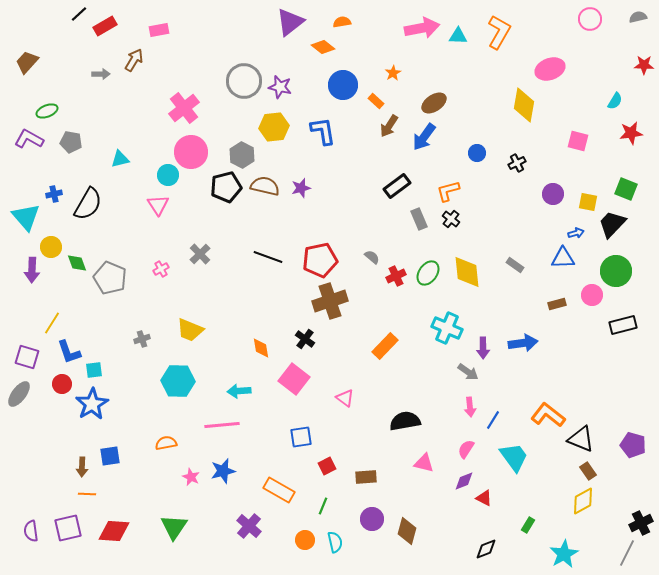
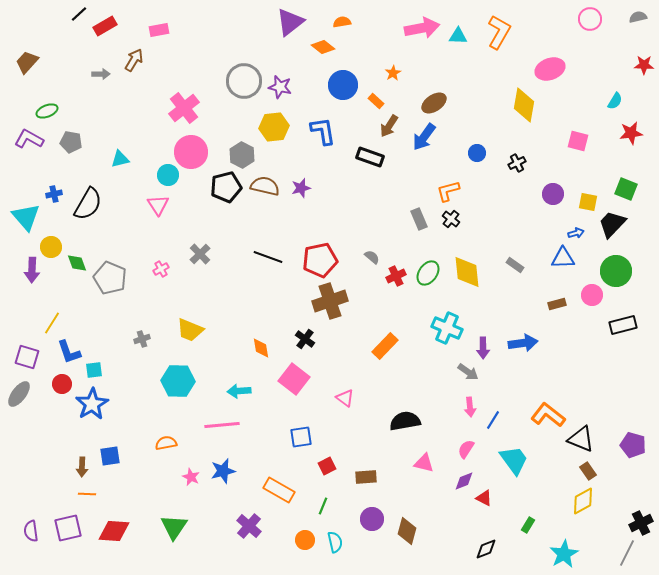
black rectangle at (397, 186): moved 27 px left, 29 px up; rotated 56 degrees clockwise
cyan trapezoid at (514, 457): moved 3 px down
